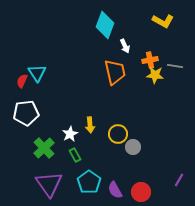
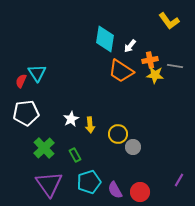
yellow L-shape: moved 6 px right; rotated 25 degrees clockwise
cyan diamond: moved 14 px down; rotated 12 degrees counterclockwise
white arrow: moved 5 px right; rotated 64 degrees clockwise
orange trapezoid: moved 6 px right, 1 px up; rotated 136 degrees clockwise
red semicircle: moved 1 px left
white star: moved 1 px right, 15 px up
cyan pentagon: rotated 20 degrees clockwise
red circle: moved 1 px left
